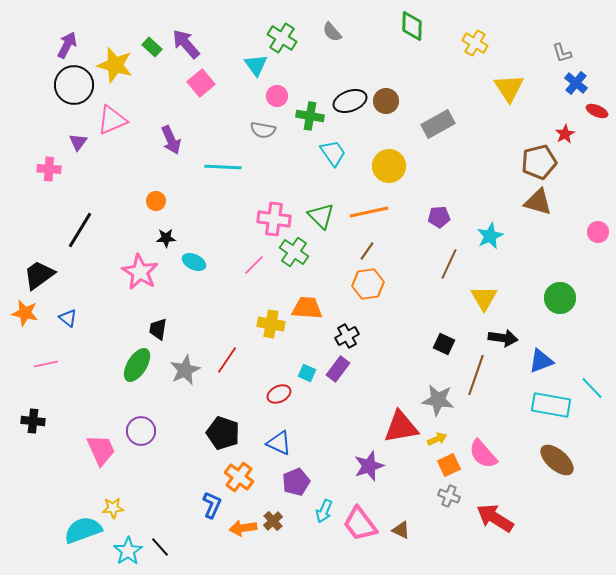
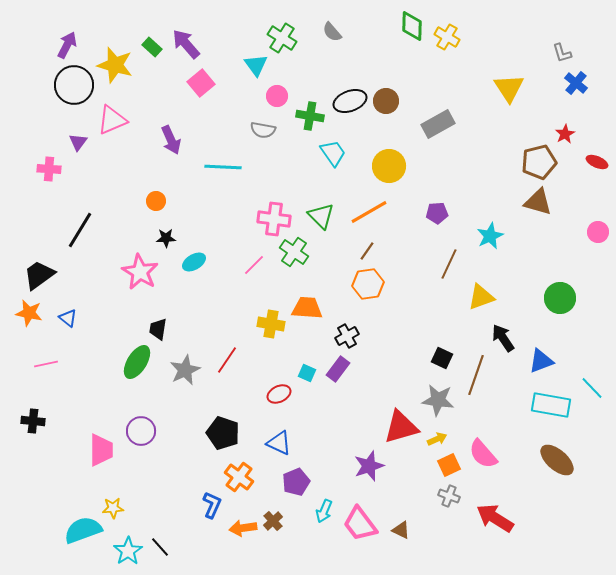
yellow cross at (475, 43): moved 28 px left, 6 px up
red ellipse at (597, 111): moved 51 px down
orange line at (369, 212): rotated 18 degrees counterclockwise
purple pentagon at (439, 217): moved 2 px left, 4 px up
cyan ellipse at (194, 262): rotated 55 degrees counterclockwise
yellow triangle at (484, 298): moved 3 px left, 1 px up; rotated 40 degrees clockwise
orange star at (25, 313): moved 4 px right
black arrow at (503, 338): rotated 132 degrees counterclockwise
black square at (444, 344): moved 2 px left, 14 px down
green ellipse at (137, 365): moved 3 px up
red triangle at (401, 427): rotated 6 degrees counterclockwise
pink trapezoid at (101, 450): rotated 24 degrees clockwise
